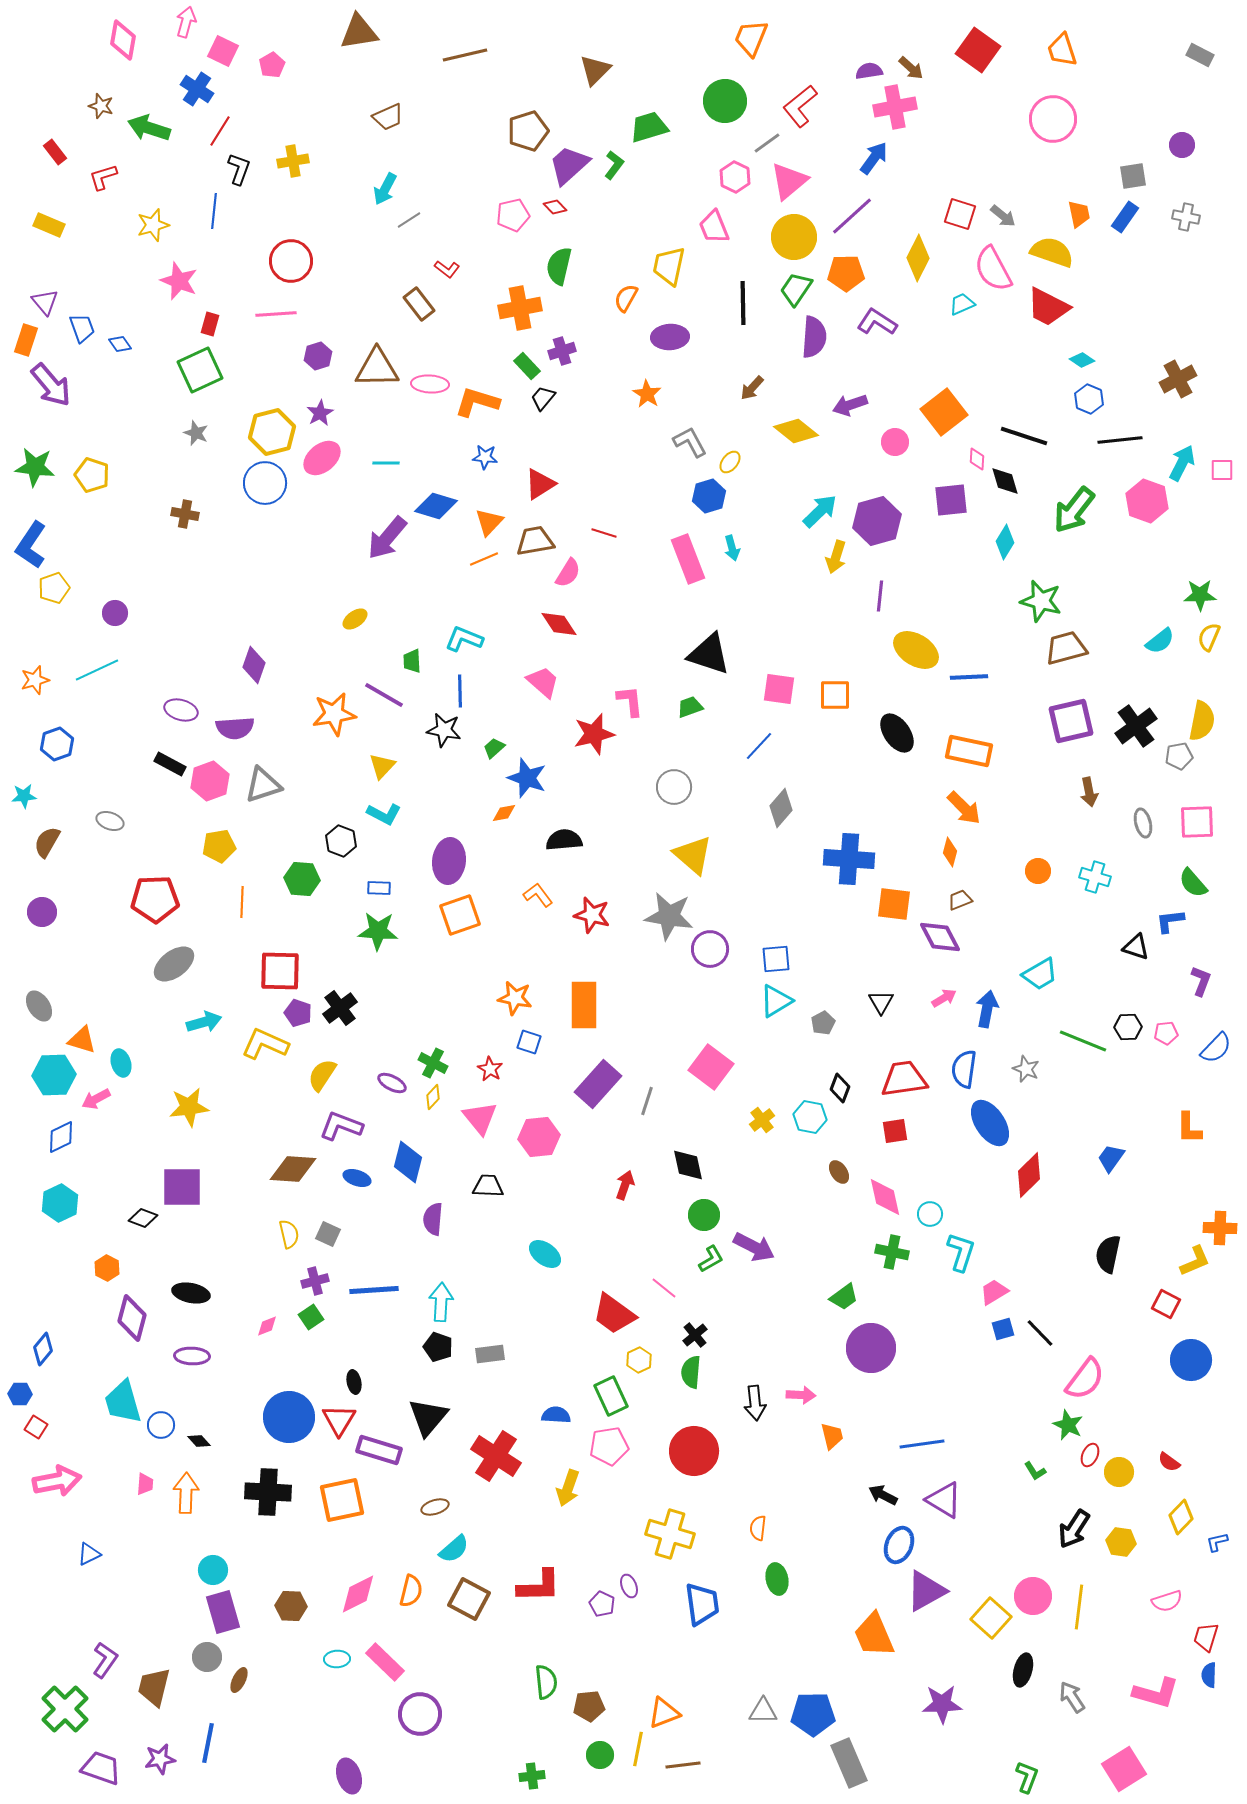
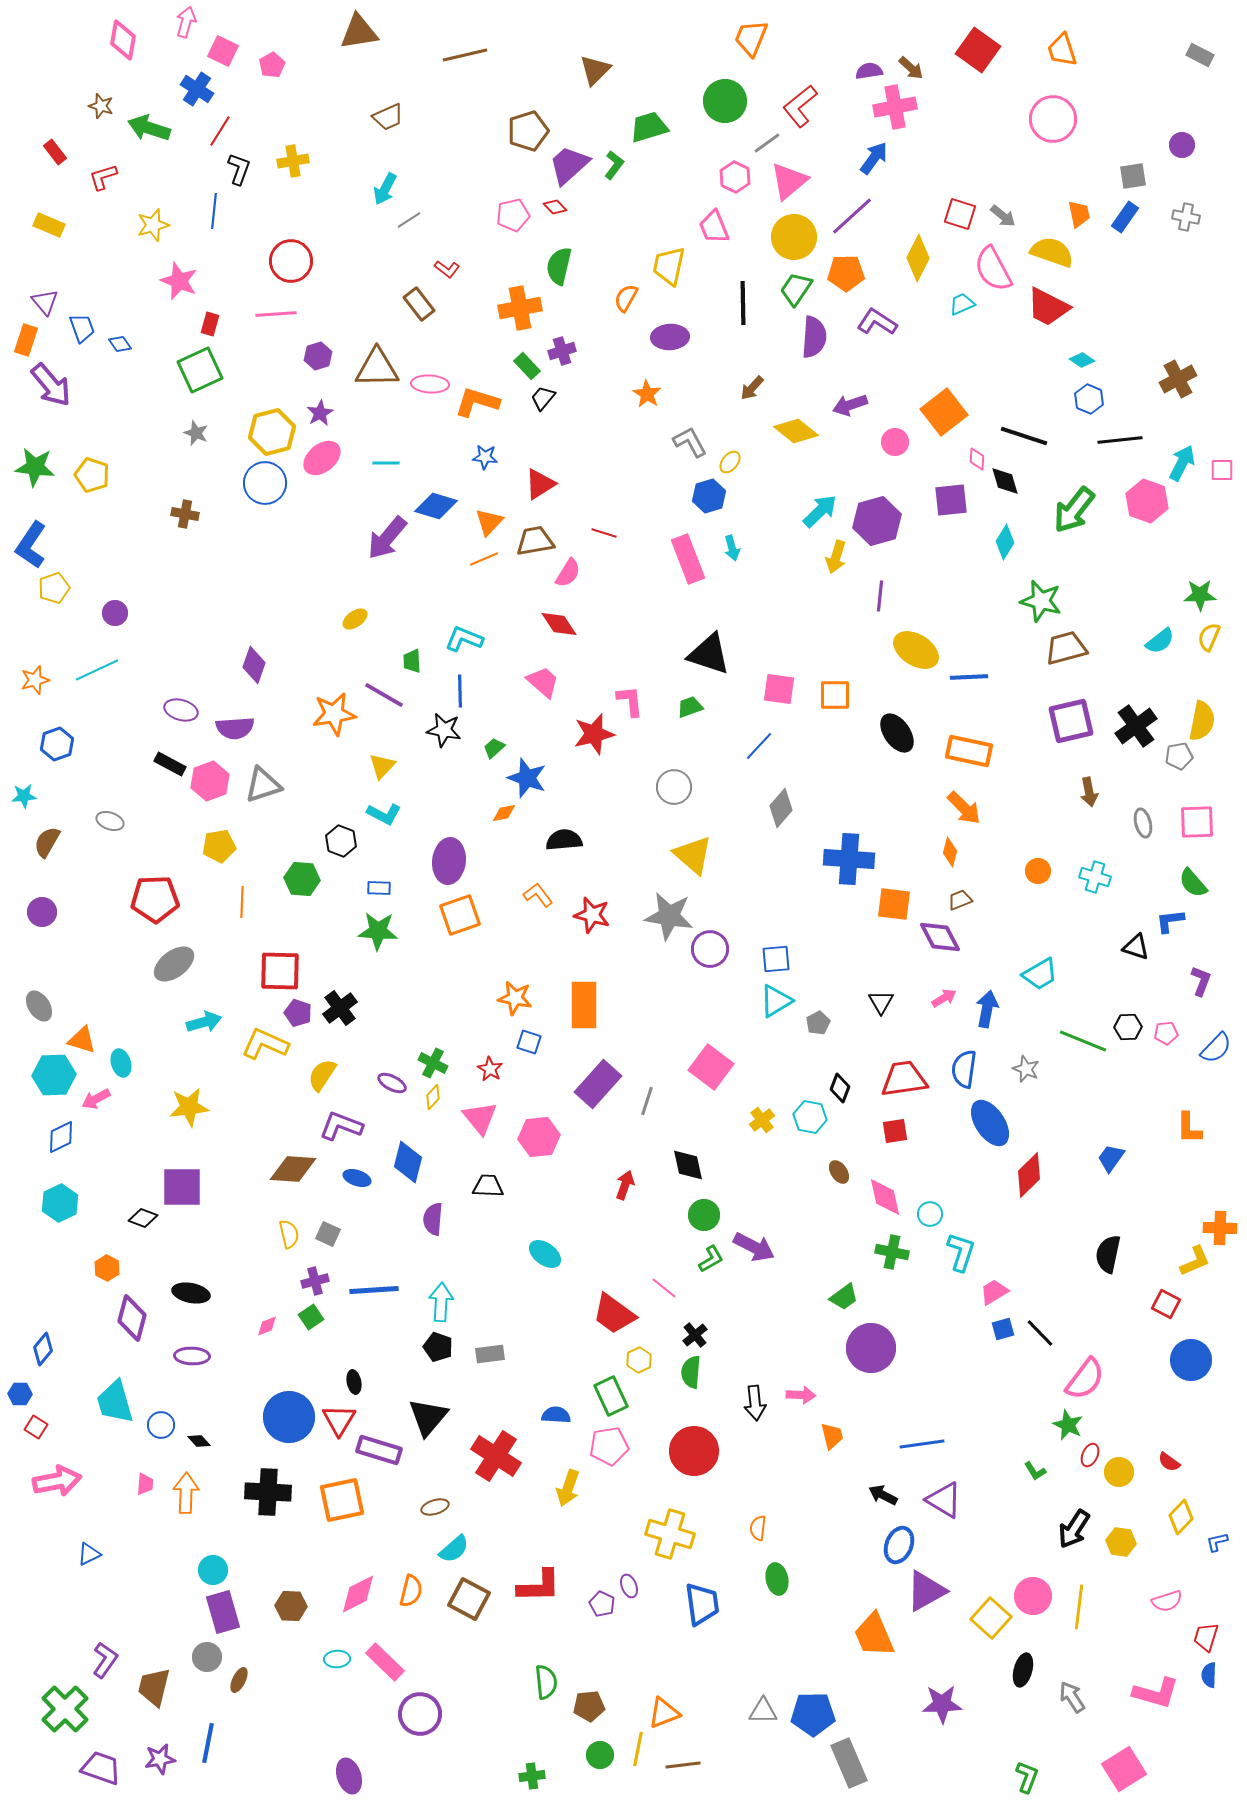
gray pentagon at (823, 1023): moved 5 px left
cyan trapezoid at (123, 1402): moved 8 px left
